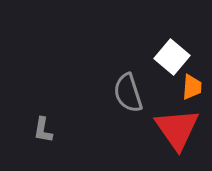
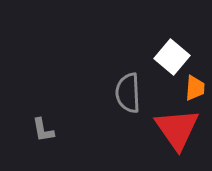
orange trapezoid: moved 3 px right, 1 px down
gray semicircle: rotated 15 degrees clockwise
gray L-shape: rotated 20 degrees counterclockwise
